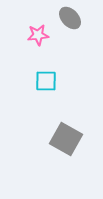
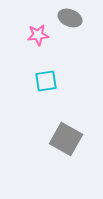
gray ellipse: rotated 25 degrees counterclockwise
cyan square: rotated 10 degrees counterclockwise
